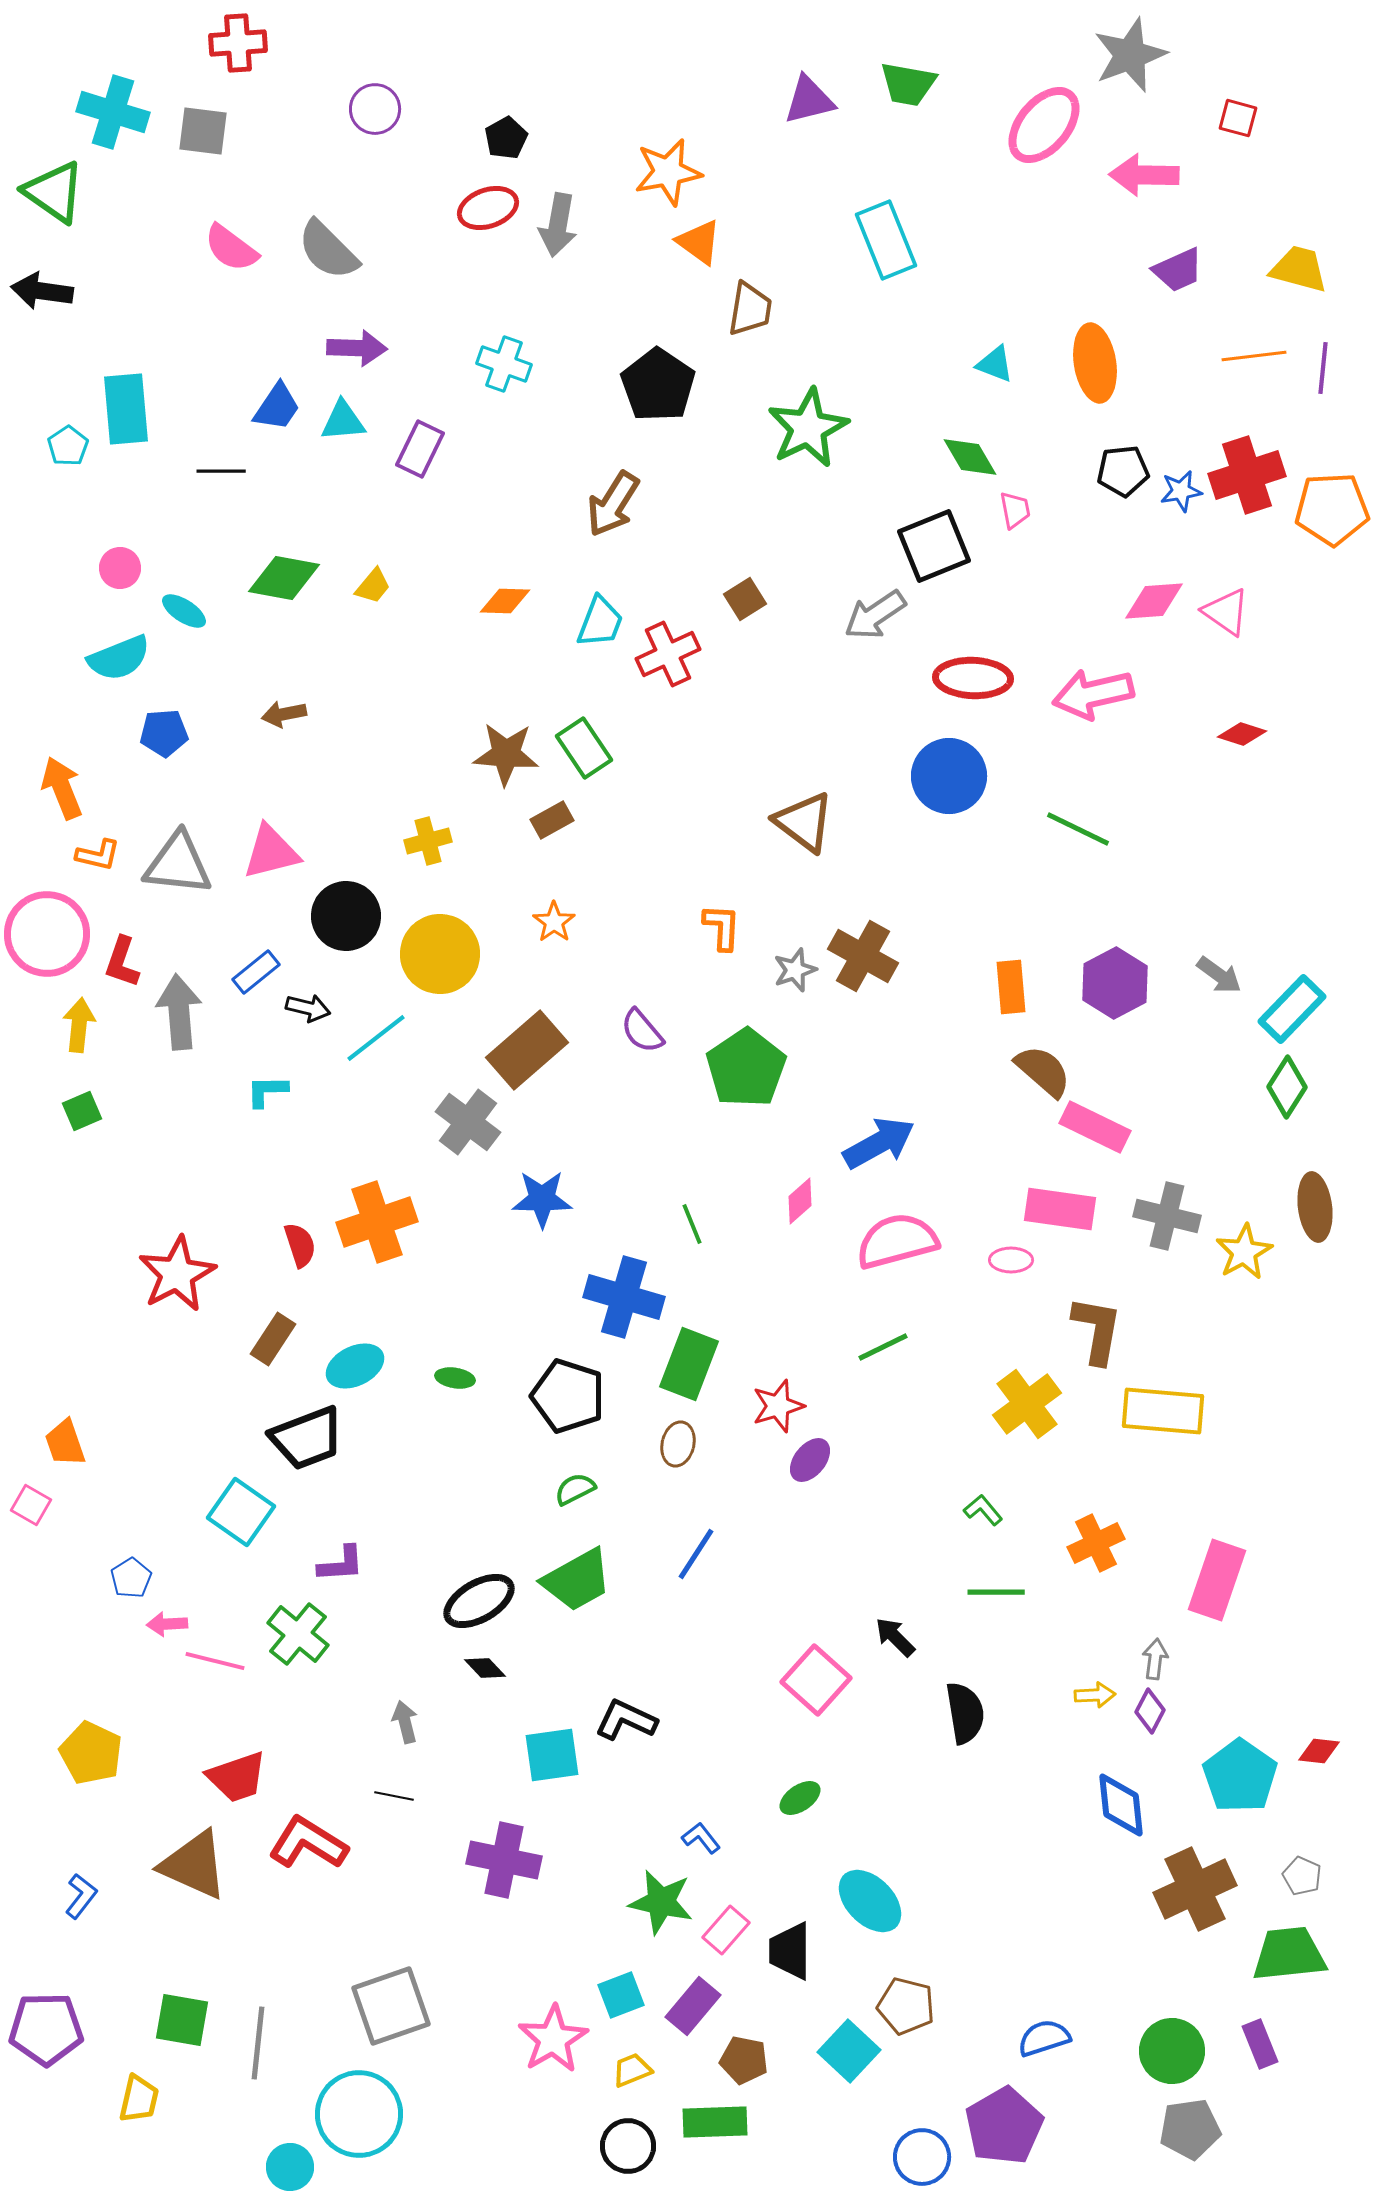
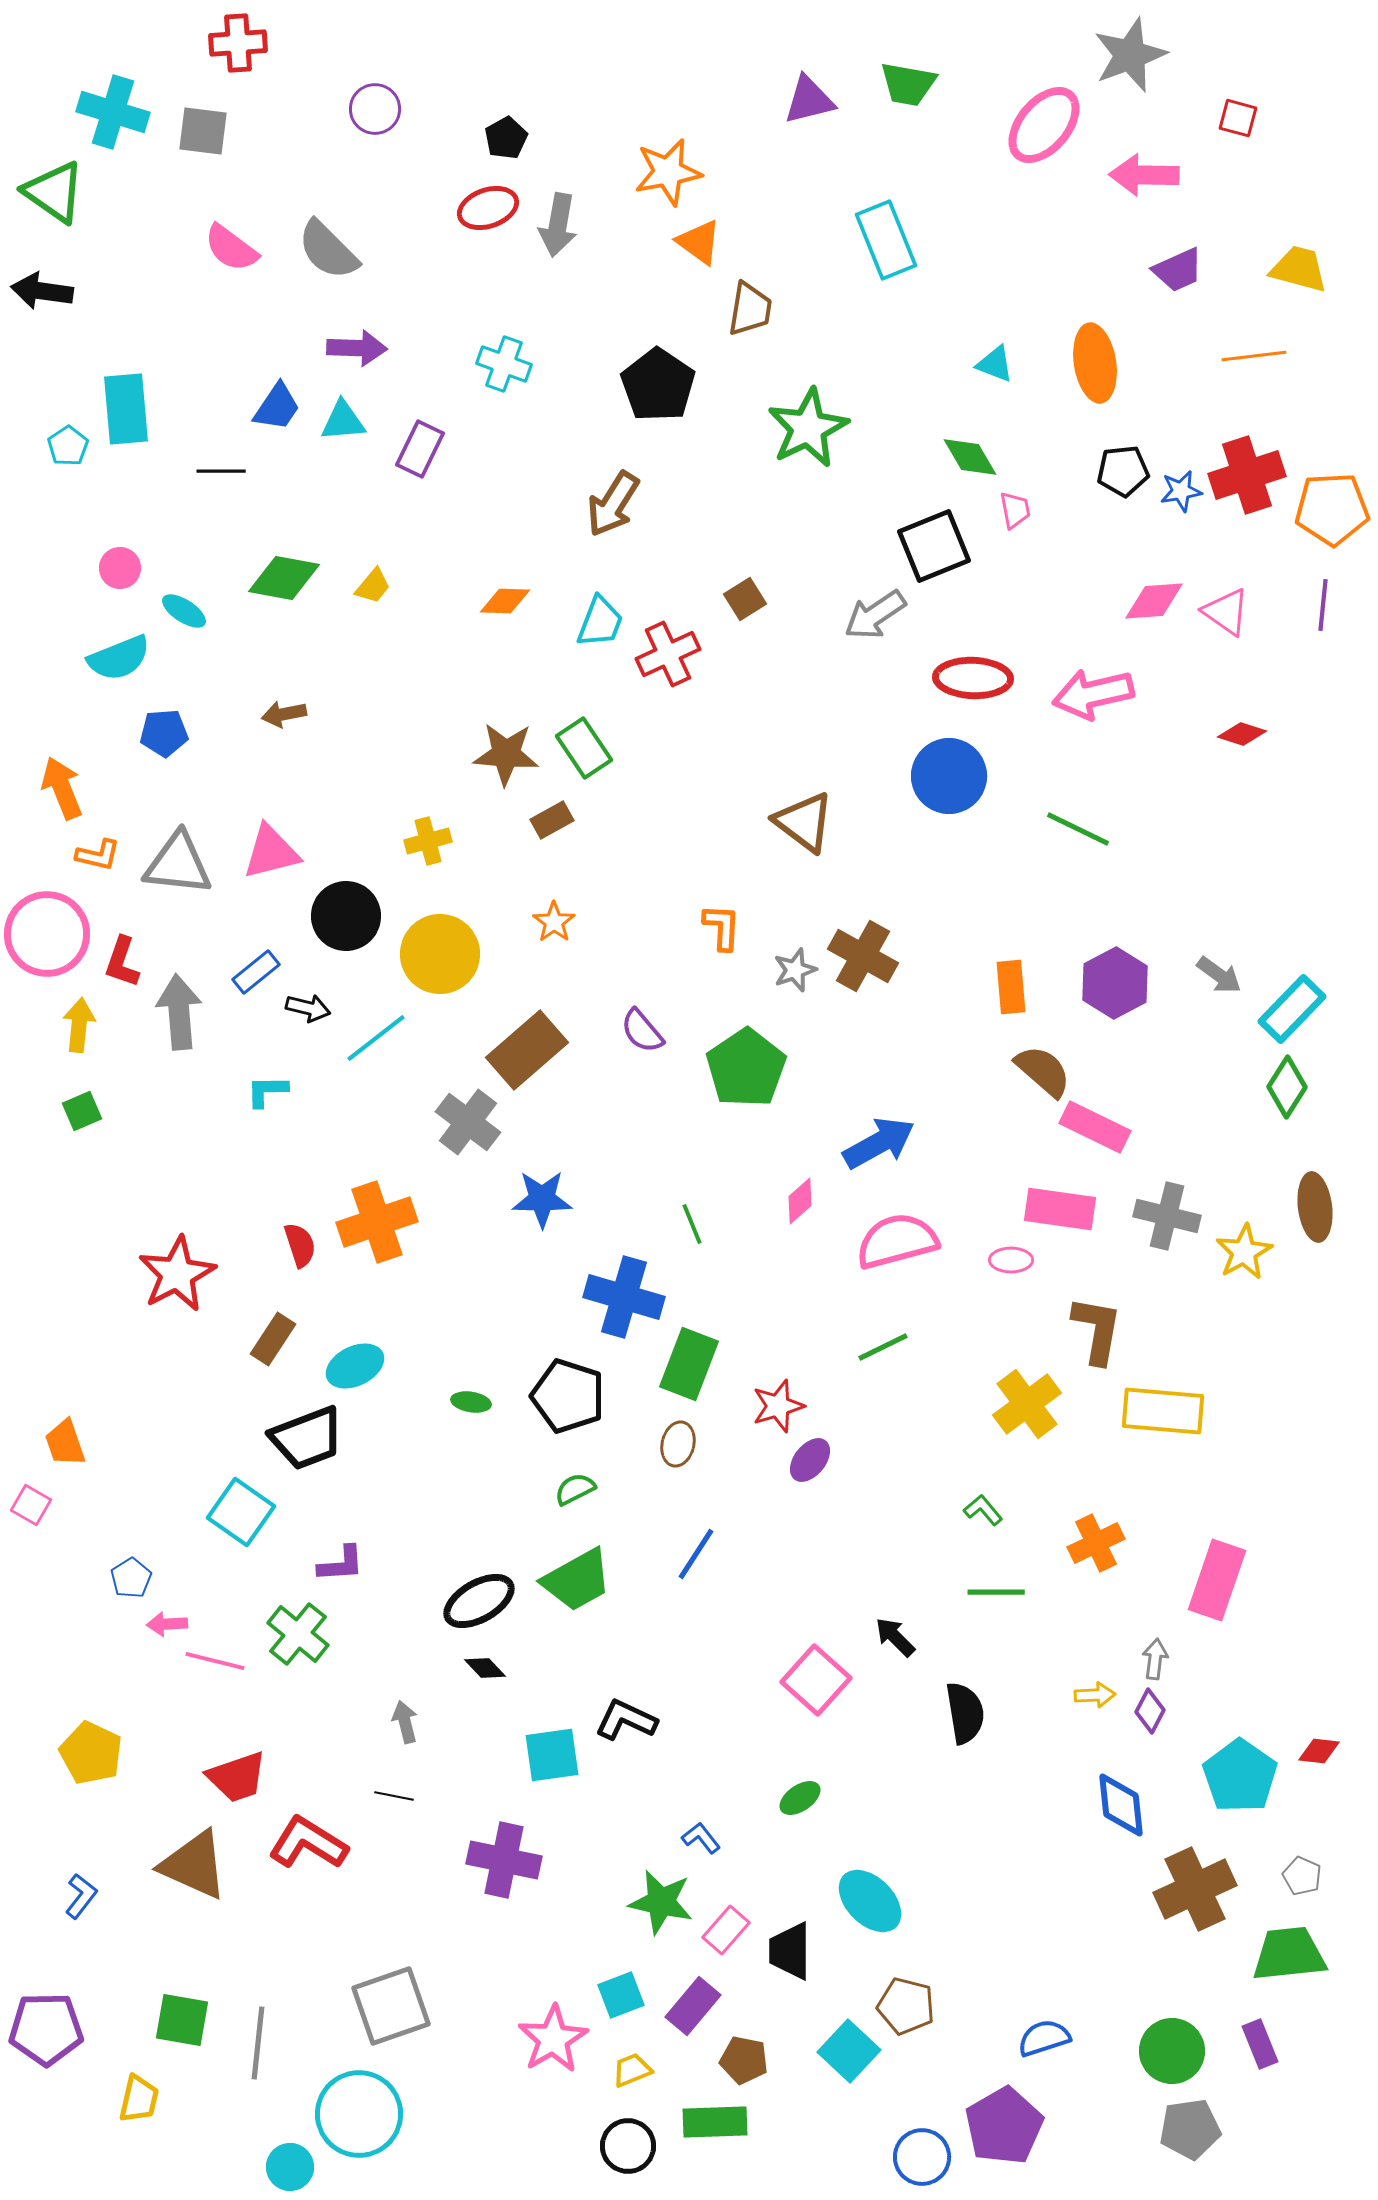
purple line at (1323, 368): moved 237 px down
green ellipse at (455, 1378): moved 16 px right, 24 px down
